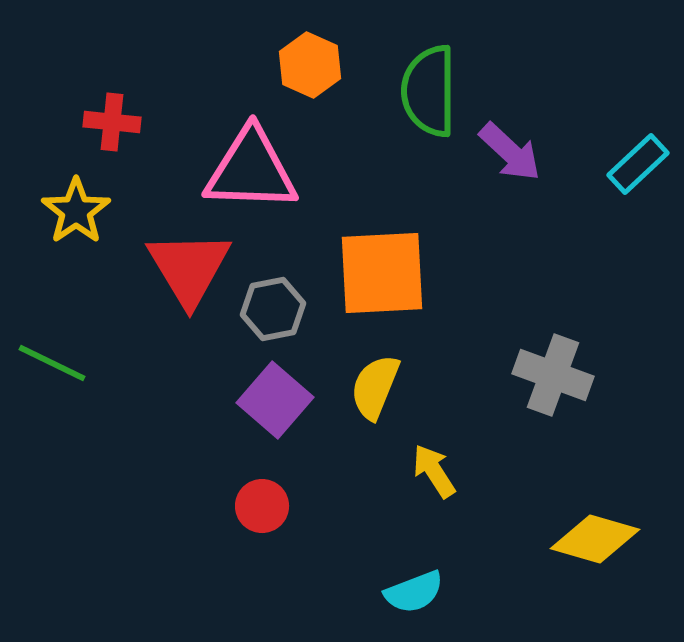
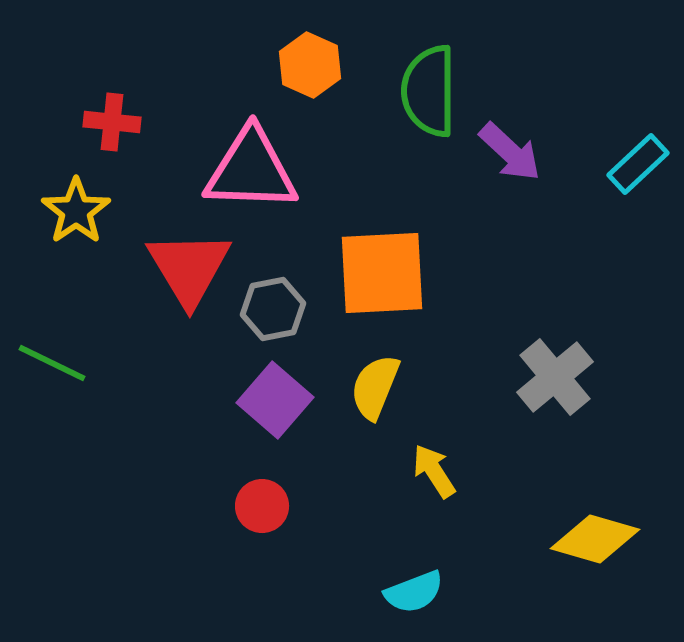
gray cross: moved 2 px right, 2 px down; rotated 30 degrees clockwise
